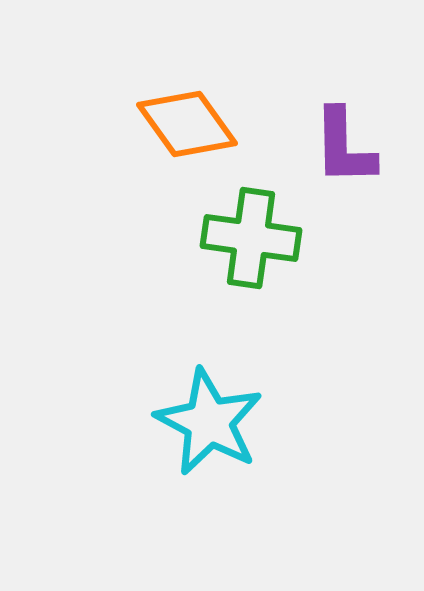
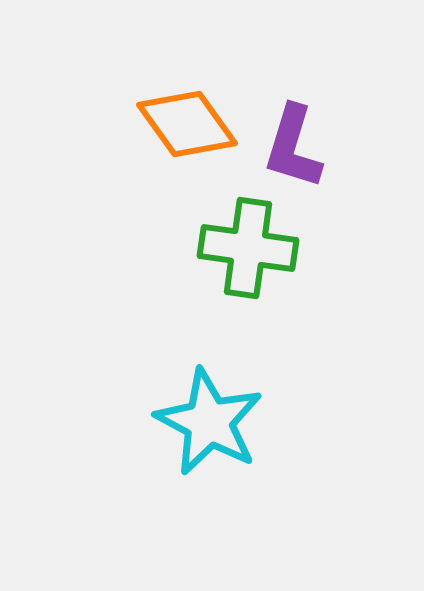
purple L-shape: moved 51 px left; rotated 18 degrees clockwise
green cross: moved 3 px left, 10 px down
